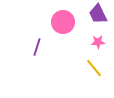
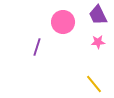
purple trapezoid: moved 1 px down
yellow line: moved 16 px down
